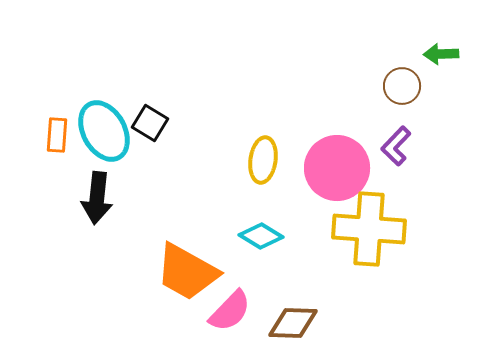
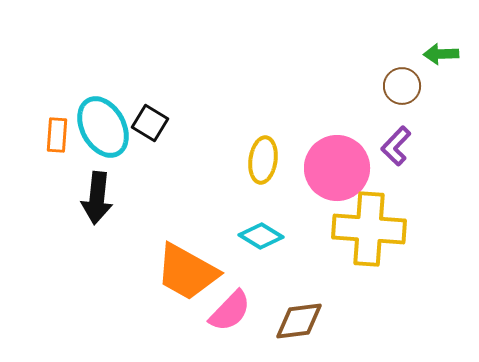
cyan ellipse: moved 1 px left, 4 px up
brown diamond: moved 6 px right, 2 px up; rotated 9 degrees counterclockwise
